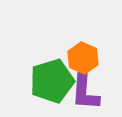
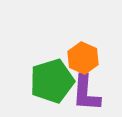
purple L-shape: moved 1 px right, 1 px down
